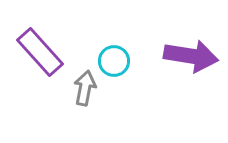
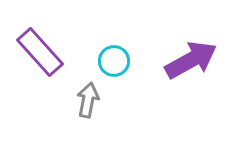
purple arrow: moved 4 px down; rotated 38 degrees counterclockwise
gray arrow: moved 3 px right, 12 px down
